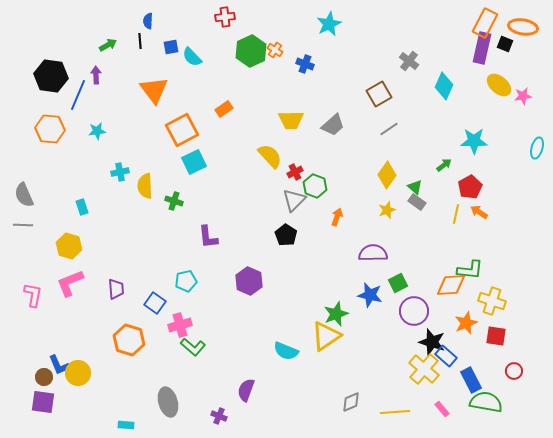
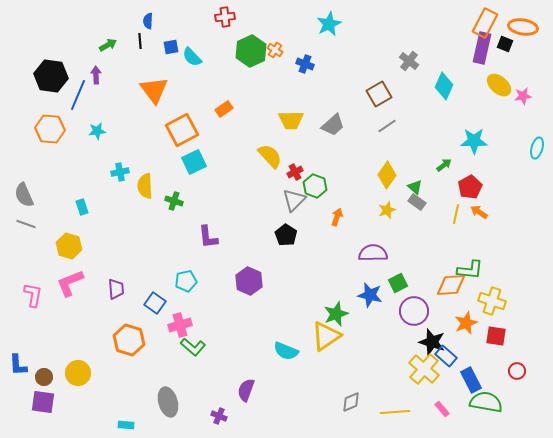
gray line at (389, 129): moved 2 px left, 3 px up
gray line at (23, 225): moved 3 px right, 1 px up; rotated 18 degrees clockwise
blue L-shape at (59, 365): moved 41 px left; rotated 20 degrees clockwise
red circle at (514, 371): moved 3 px right
